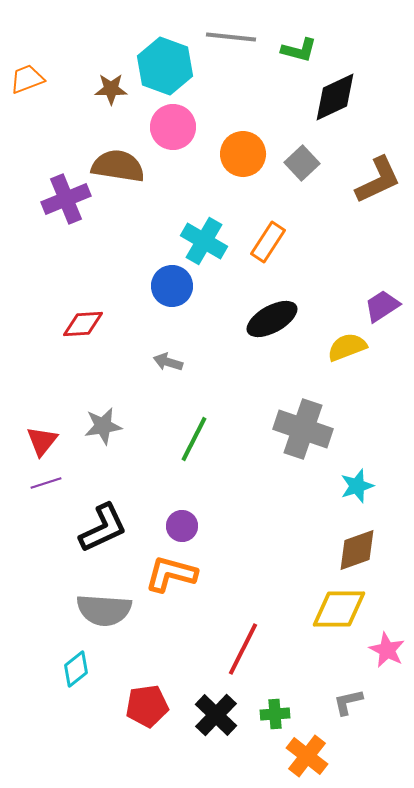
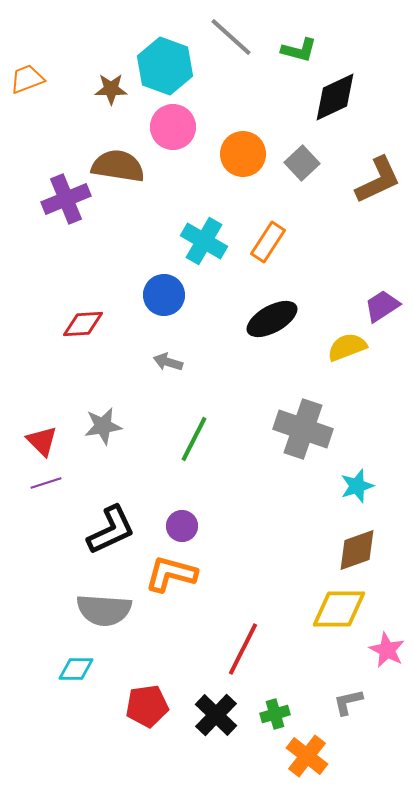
gray line: rotated 36 degrees clockwise
blue circle: moved 8 px left, 9 px down
red triangle: rotated 24 degrees counterclockwise
black L-shape: moved 8 px right, 2 px down
cyan diamond: rotated 39 degrees clockwise
green cross: rotated 12 degrees counterclockwise
